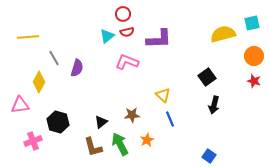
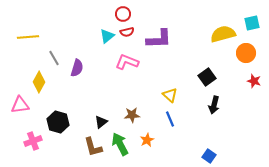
orange circle: moved 8 px left, 3 px up
yellow triangle: moved 7 px right
